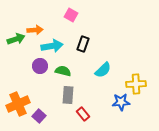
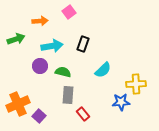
pink square: moved 2 px left, 3 px up; rotated 24 degrees clockwise
orange arrow: moved 5 px right, 9 px up
green semicircle: moved 1 px down
